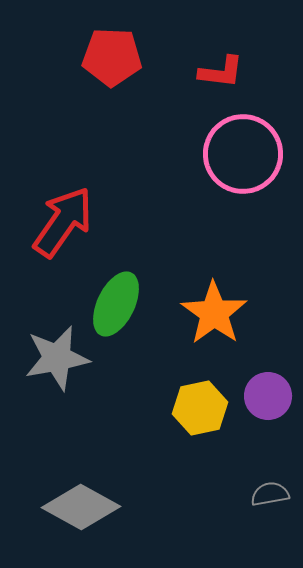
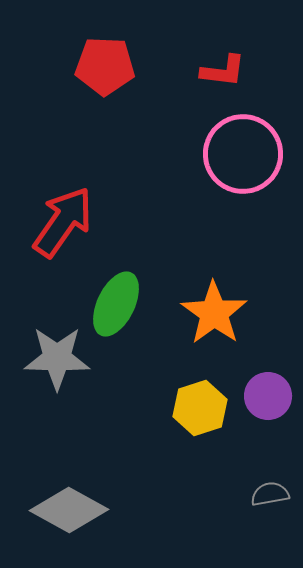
red pentagon: moved 7 px left, 9 px down
red L-shape: moved 2 px right, 1 px up
gray star: rotated 12 degrees clockwise
yellow hexagon: rotated 6 degrees counterclockwise
gray diamond: moved 12 px left, 3 px down
